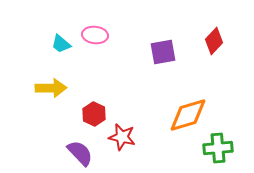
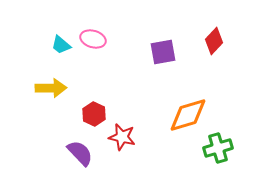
pink ellipse: moved 2 px left, 4 px down; rotated 10 degrees clockwise
cyan trapezoid: moved 1 px down
green cross: rotated 12 degrees counterclockwise
